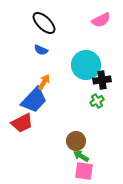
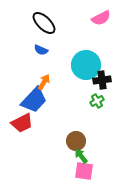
pink semicircle: moved 2 px up
green arrow: rotated 21 degrees clockwise
